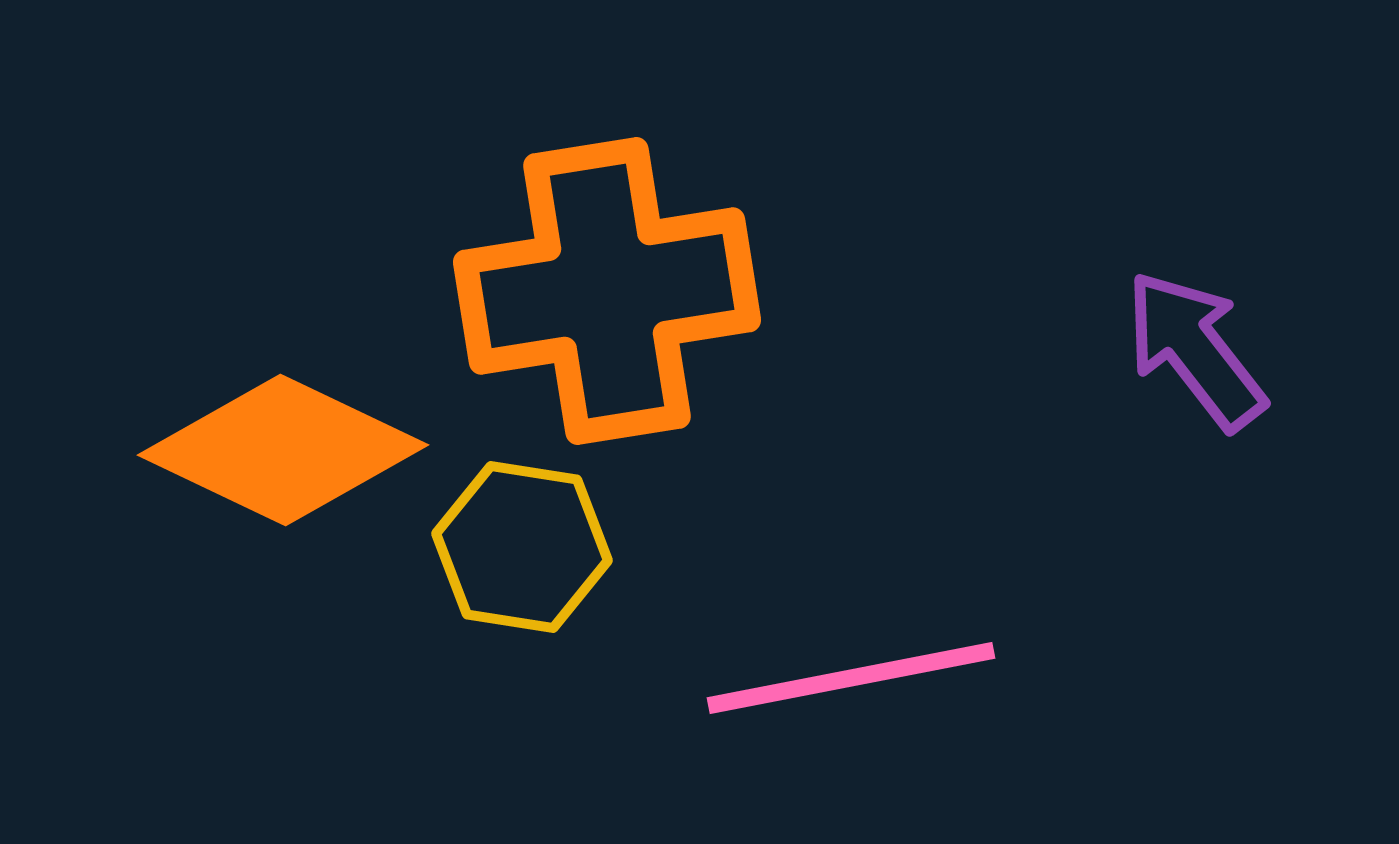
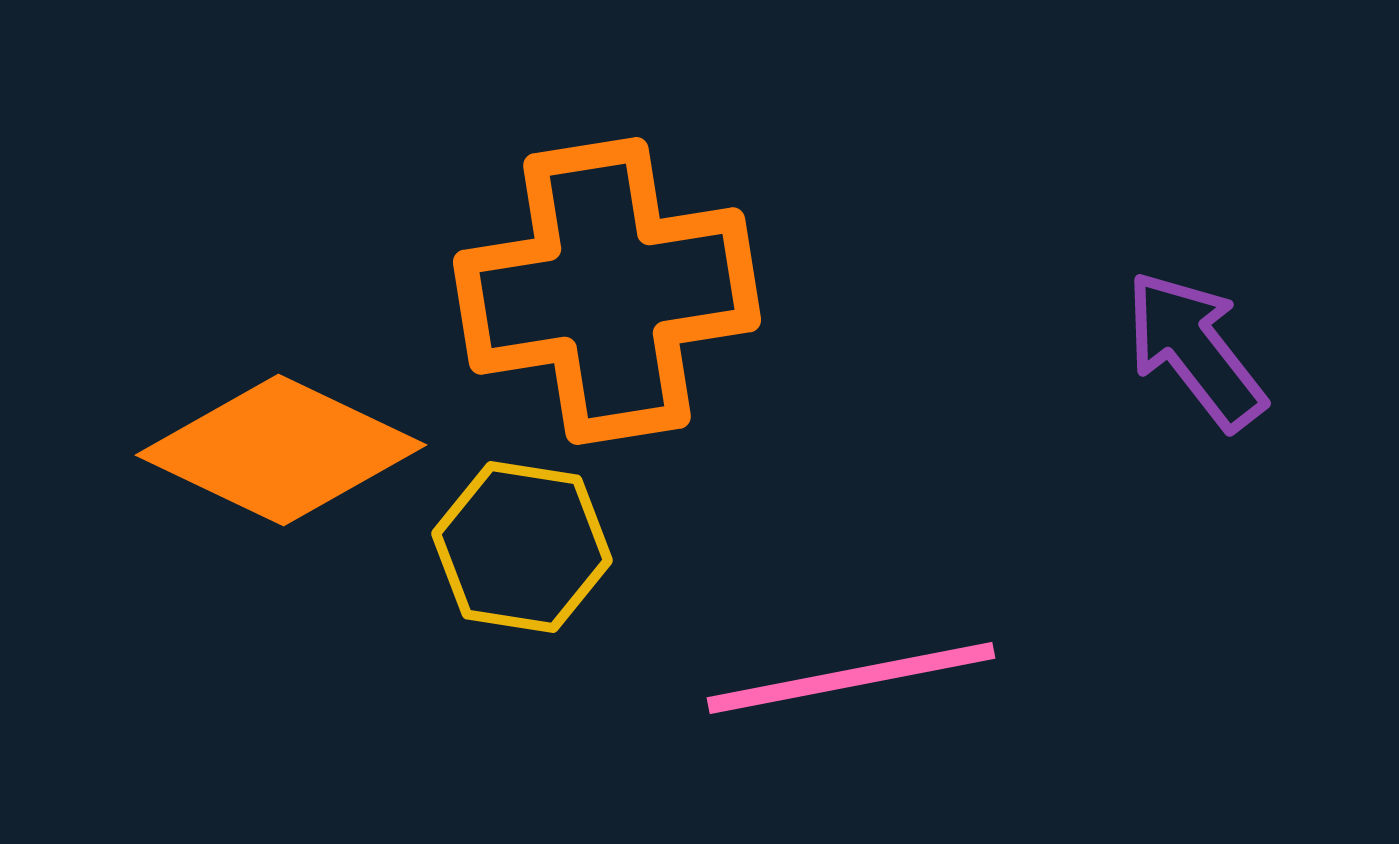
orange diamond: moved 2 px left
